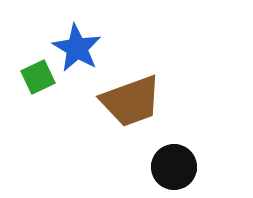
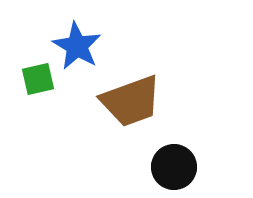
blue star: moved 2 px up
green square: moved 2 px down; rotated 12 degrees clockwise
